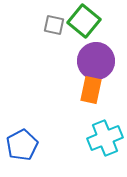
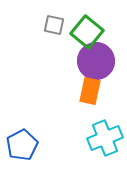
green square: moved 3 px right, 11 px down
orange rectangle: moved 1 px left, 1 px down
